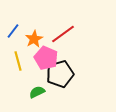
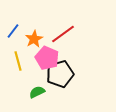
pink pentagon: moved 1 px right
